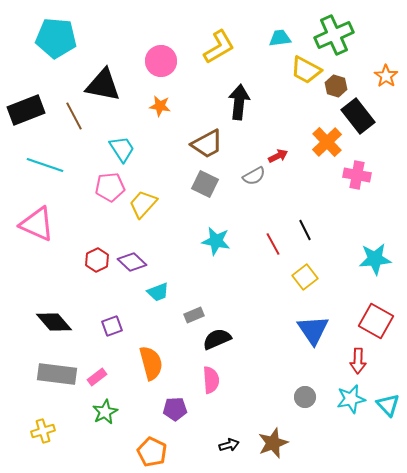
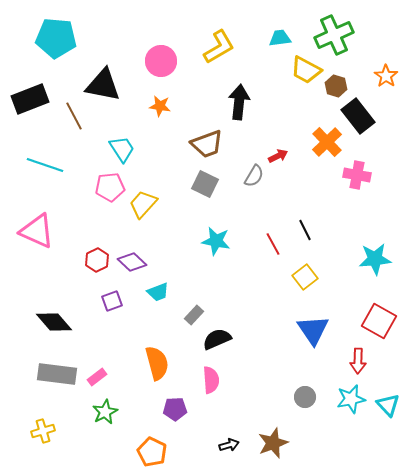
black rectangle at (26, 110): moved 4 px right, 11 px up
brown trapezoid at (207, 144): rotated 8 degrees clockwise
gray semicircle at (254, 176): rotated 30 degrees counterclockwise
pink triangle at (37, 224): moved 7 px down
gray rectangle at (194, 315): rotated 24 degrees counterclockwise
red square at (376, 321): moved 3 px right
purple square at (112, 326): moved 25 px up
orange semicircle at (151, 363): moved 6 px right
